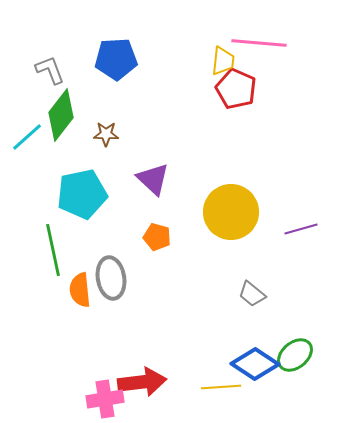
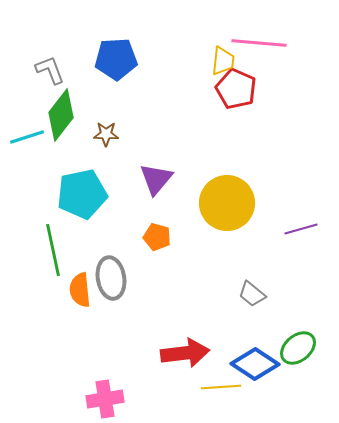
cyan line: rotated 24 degrees clockwise
purple triangle: moved 3 px right; rotated 27 degrees clockwise
yellow circle: moved 4 px left, 9 px up
green ellipse: moved 3 px right, 7 px up
red arrow: moved 43 px right, 29 px up
